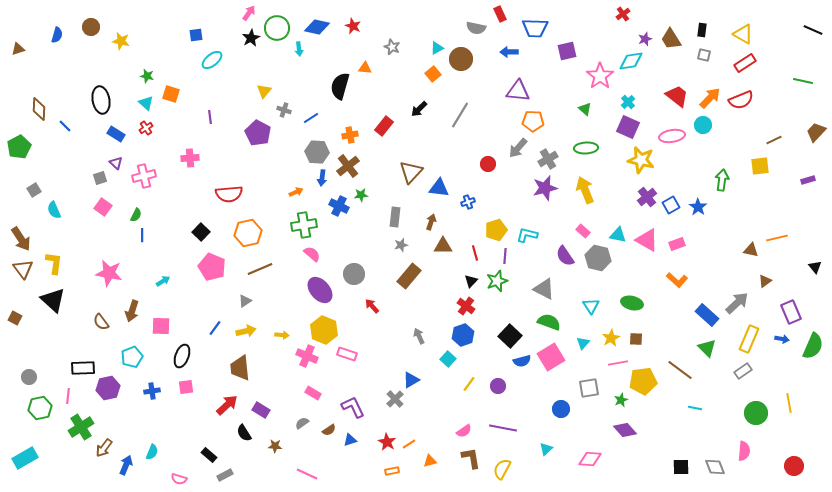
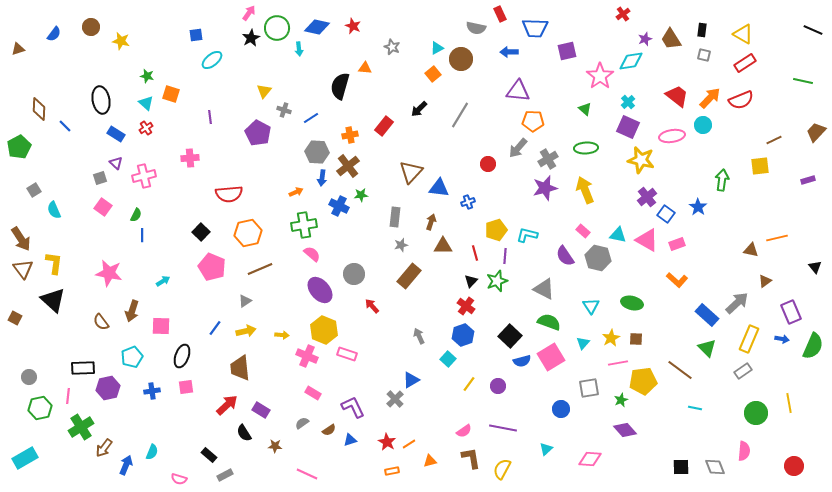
blue semicircle at (57, 35): moved 3 px left, 1 px up; rotated 21 degrees clockwise
blue square at (671, 205): moved 5 px left, 9 px down; rotated 24 degrees counterclockwise
